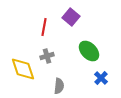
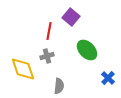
red line: moved 5 px right, 4 px down
green ellipse: moved 2 px left, 1 px up
blue cross: moved 7 px right
